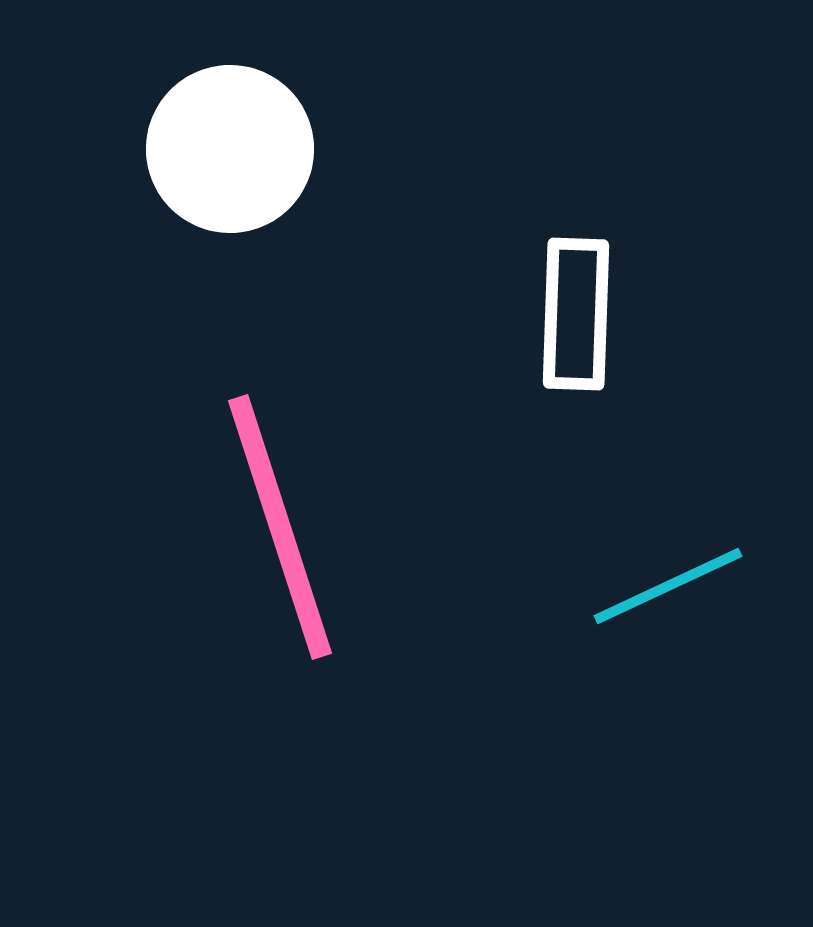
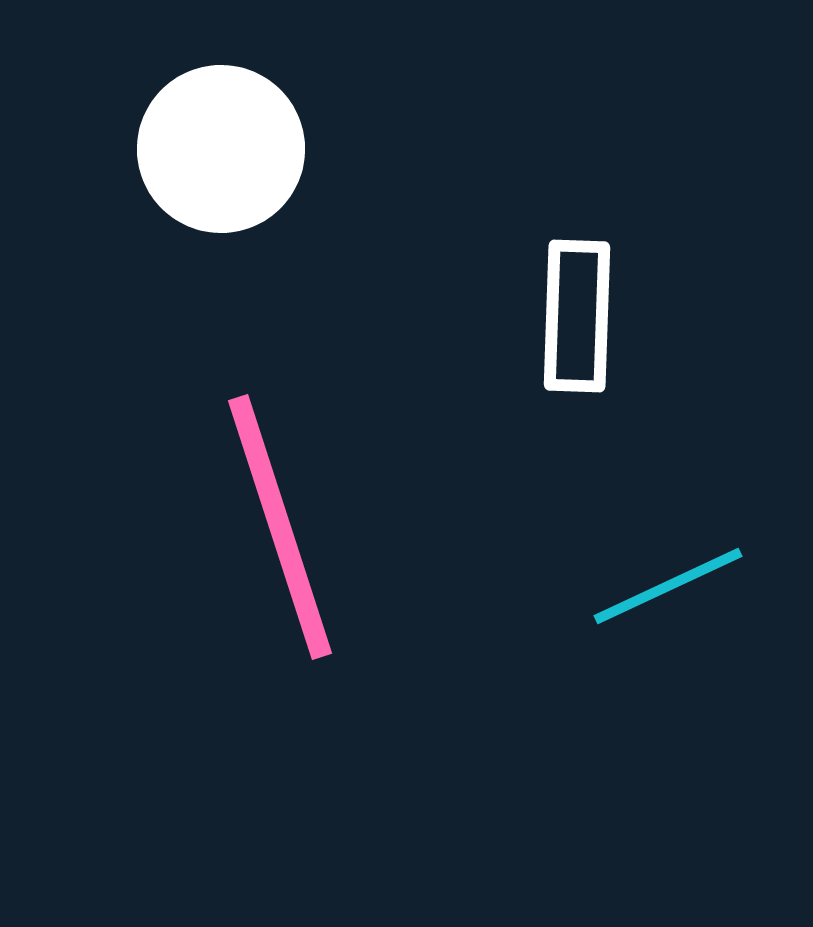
white circle: moved 9 px left
white rectangle: moved 1 px right, 2 px down
